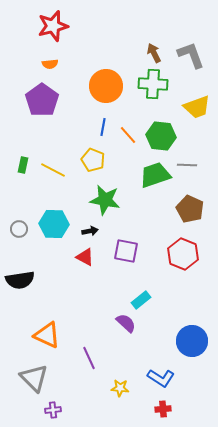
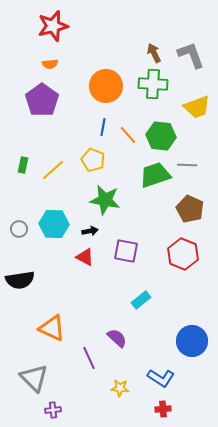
yellow line: rotated 70 degrees counterclockwise
purple semicircle: moved 9 px left, 15 px down
orange triangle: moved 5 px right, 7 px up
